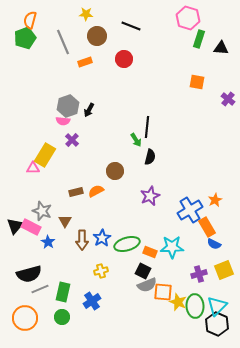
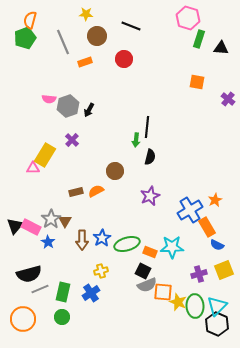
pink semicircle at (63, 121): moved 14 px left, 22 px up
green arrow at (136, 140): rotated 40 degrees clockwise
gray star at (42, 211): moved 9 px right, 8 px down; rotated 18 degrees clockwise
blue semicircle at (214, 244): moved 3 px right, 1 px down
blue cross at (92, 301): moved 1 px left, 8 px up
orange circle at (25, 318): moved 2 px left, 1 px down
